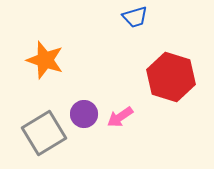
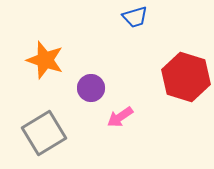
red hexagon: moved 15 px right
purple circle: moved 7 px right, 26 px up
